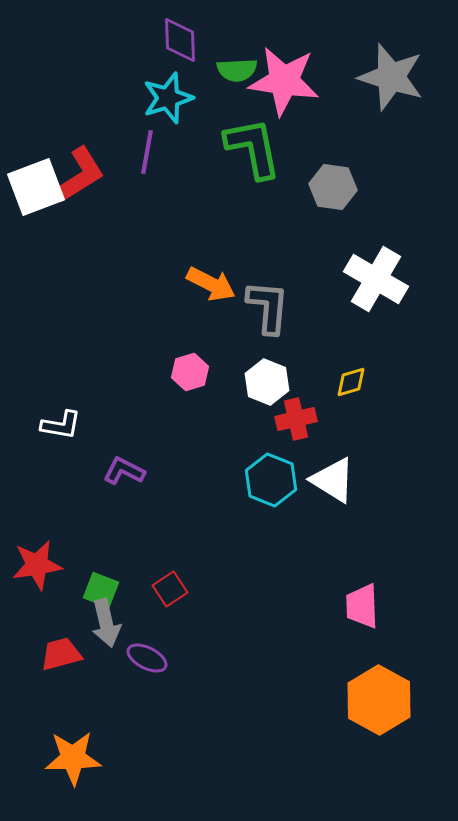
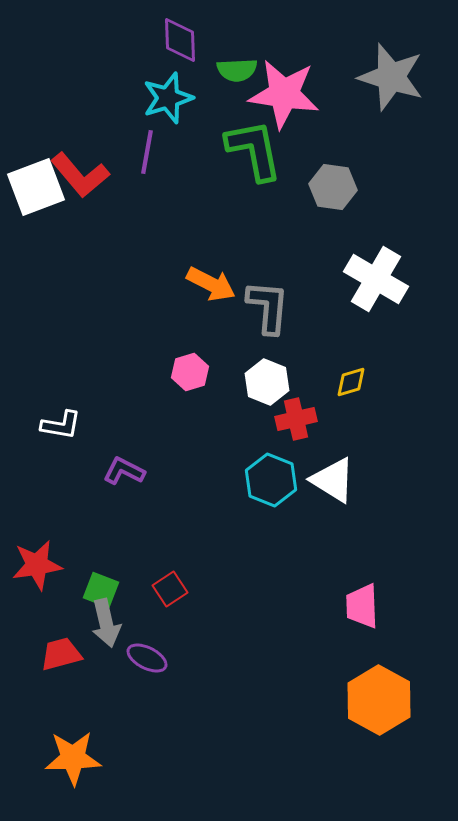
pink star: moved 13 px down
green L-shape: moved 1 px right, 2 px down
red L-shape: rotated 82 degrees clockwise
